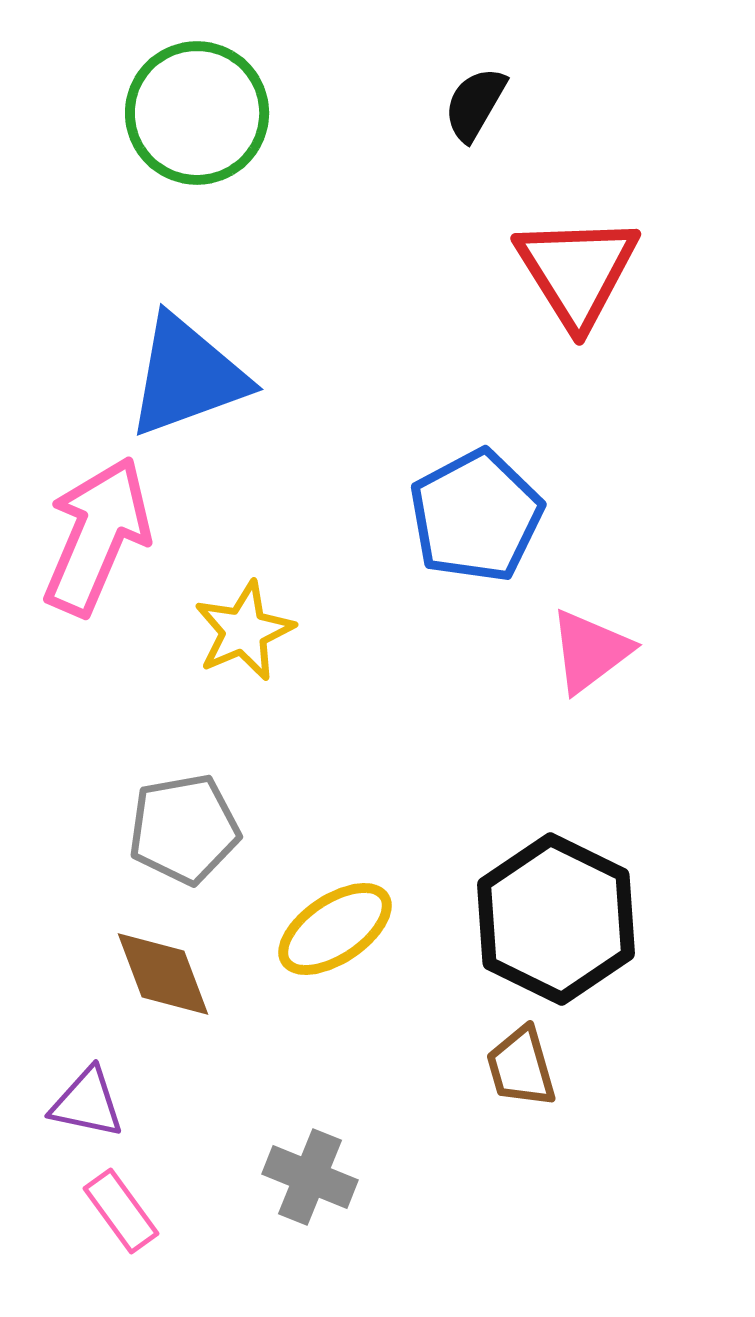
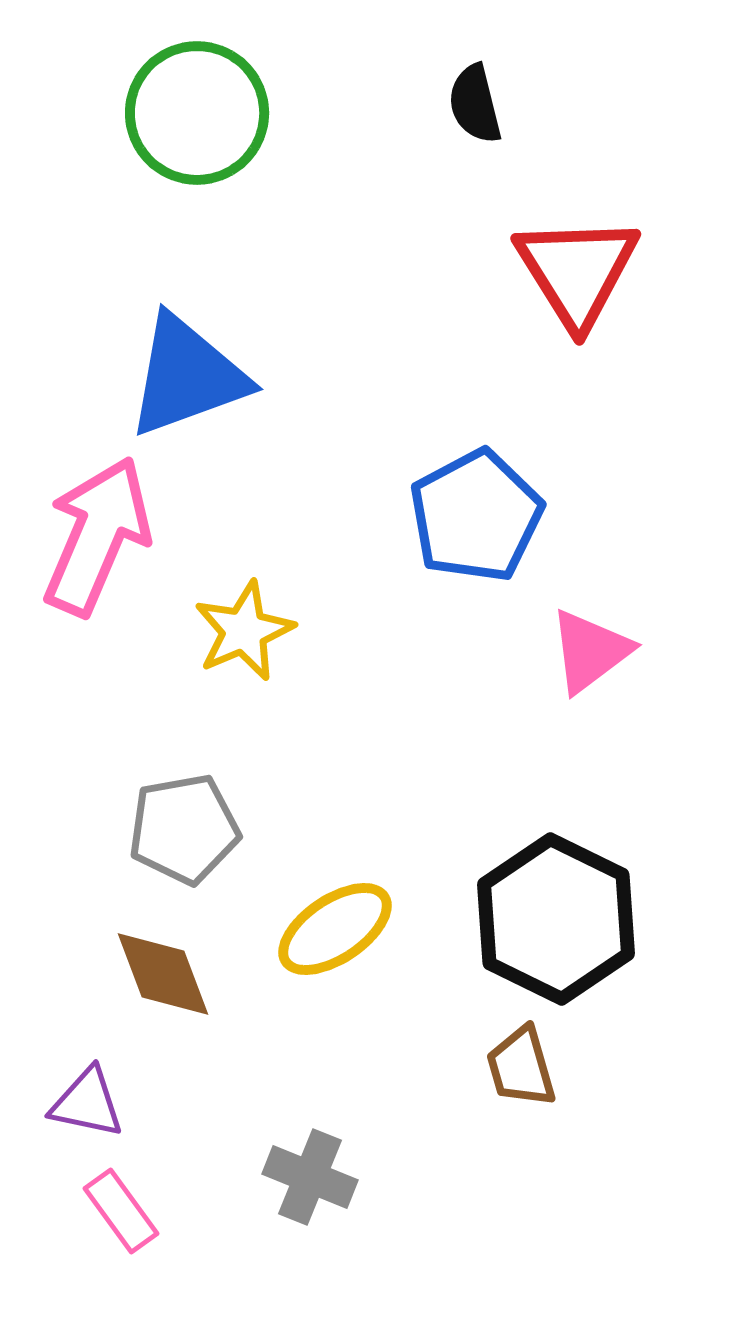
black semicircle: rotated 44 degrees counterclockwise
